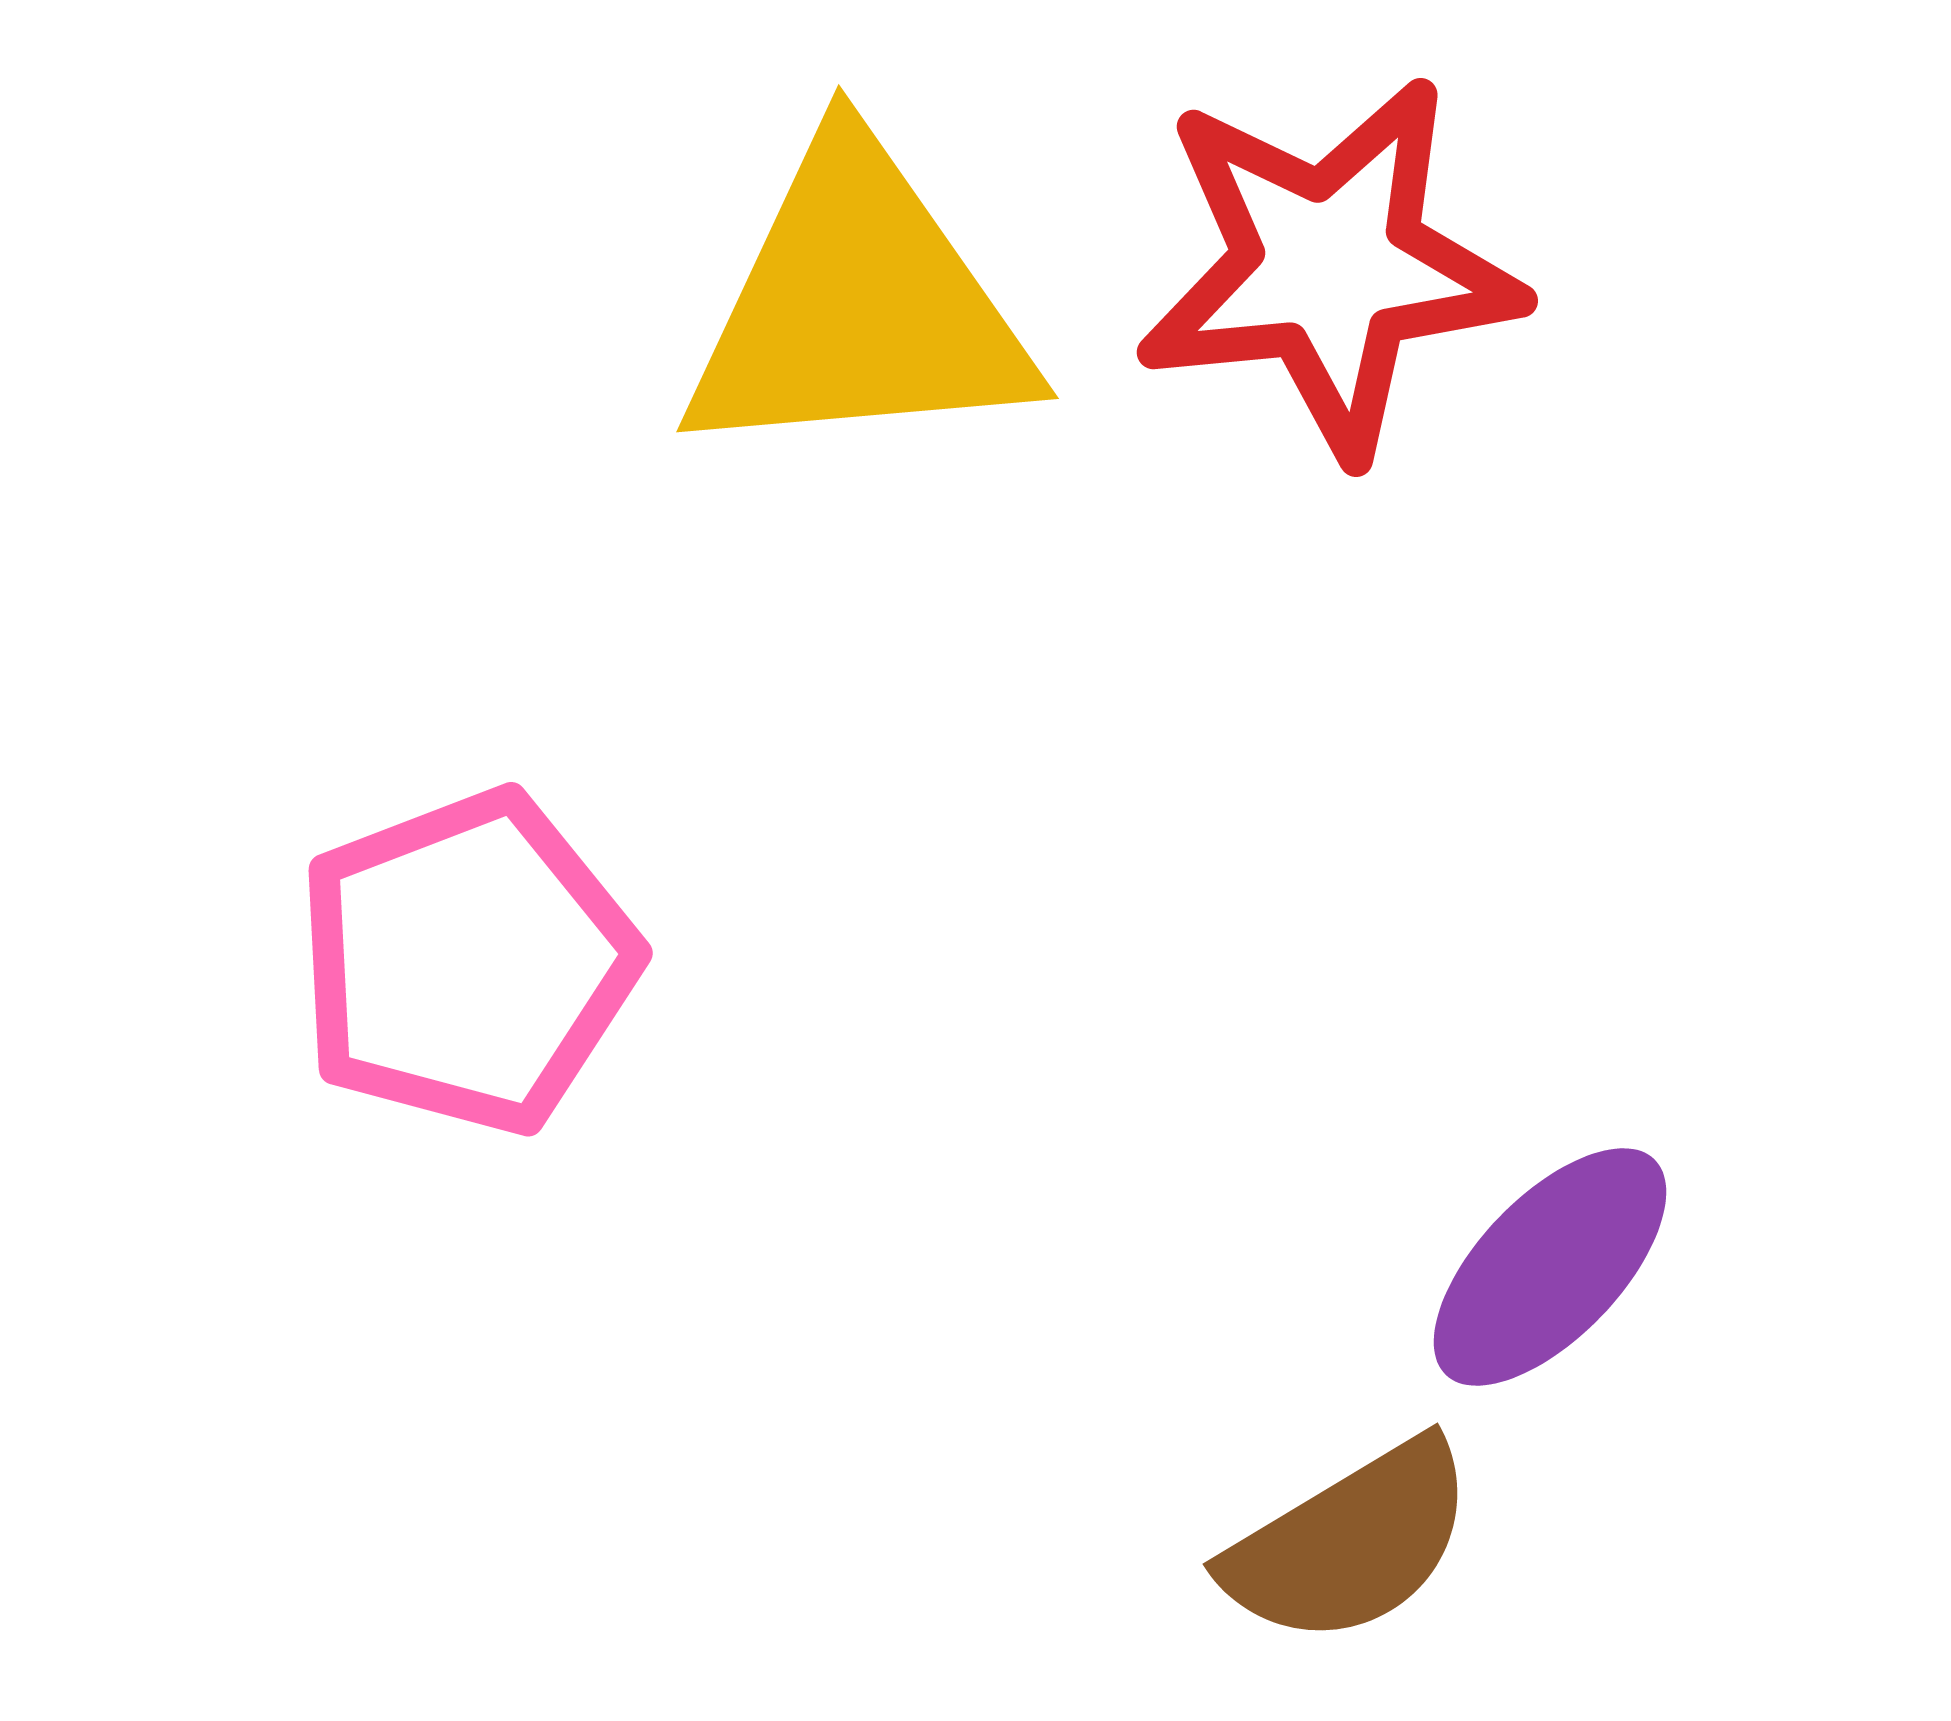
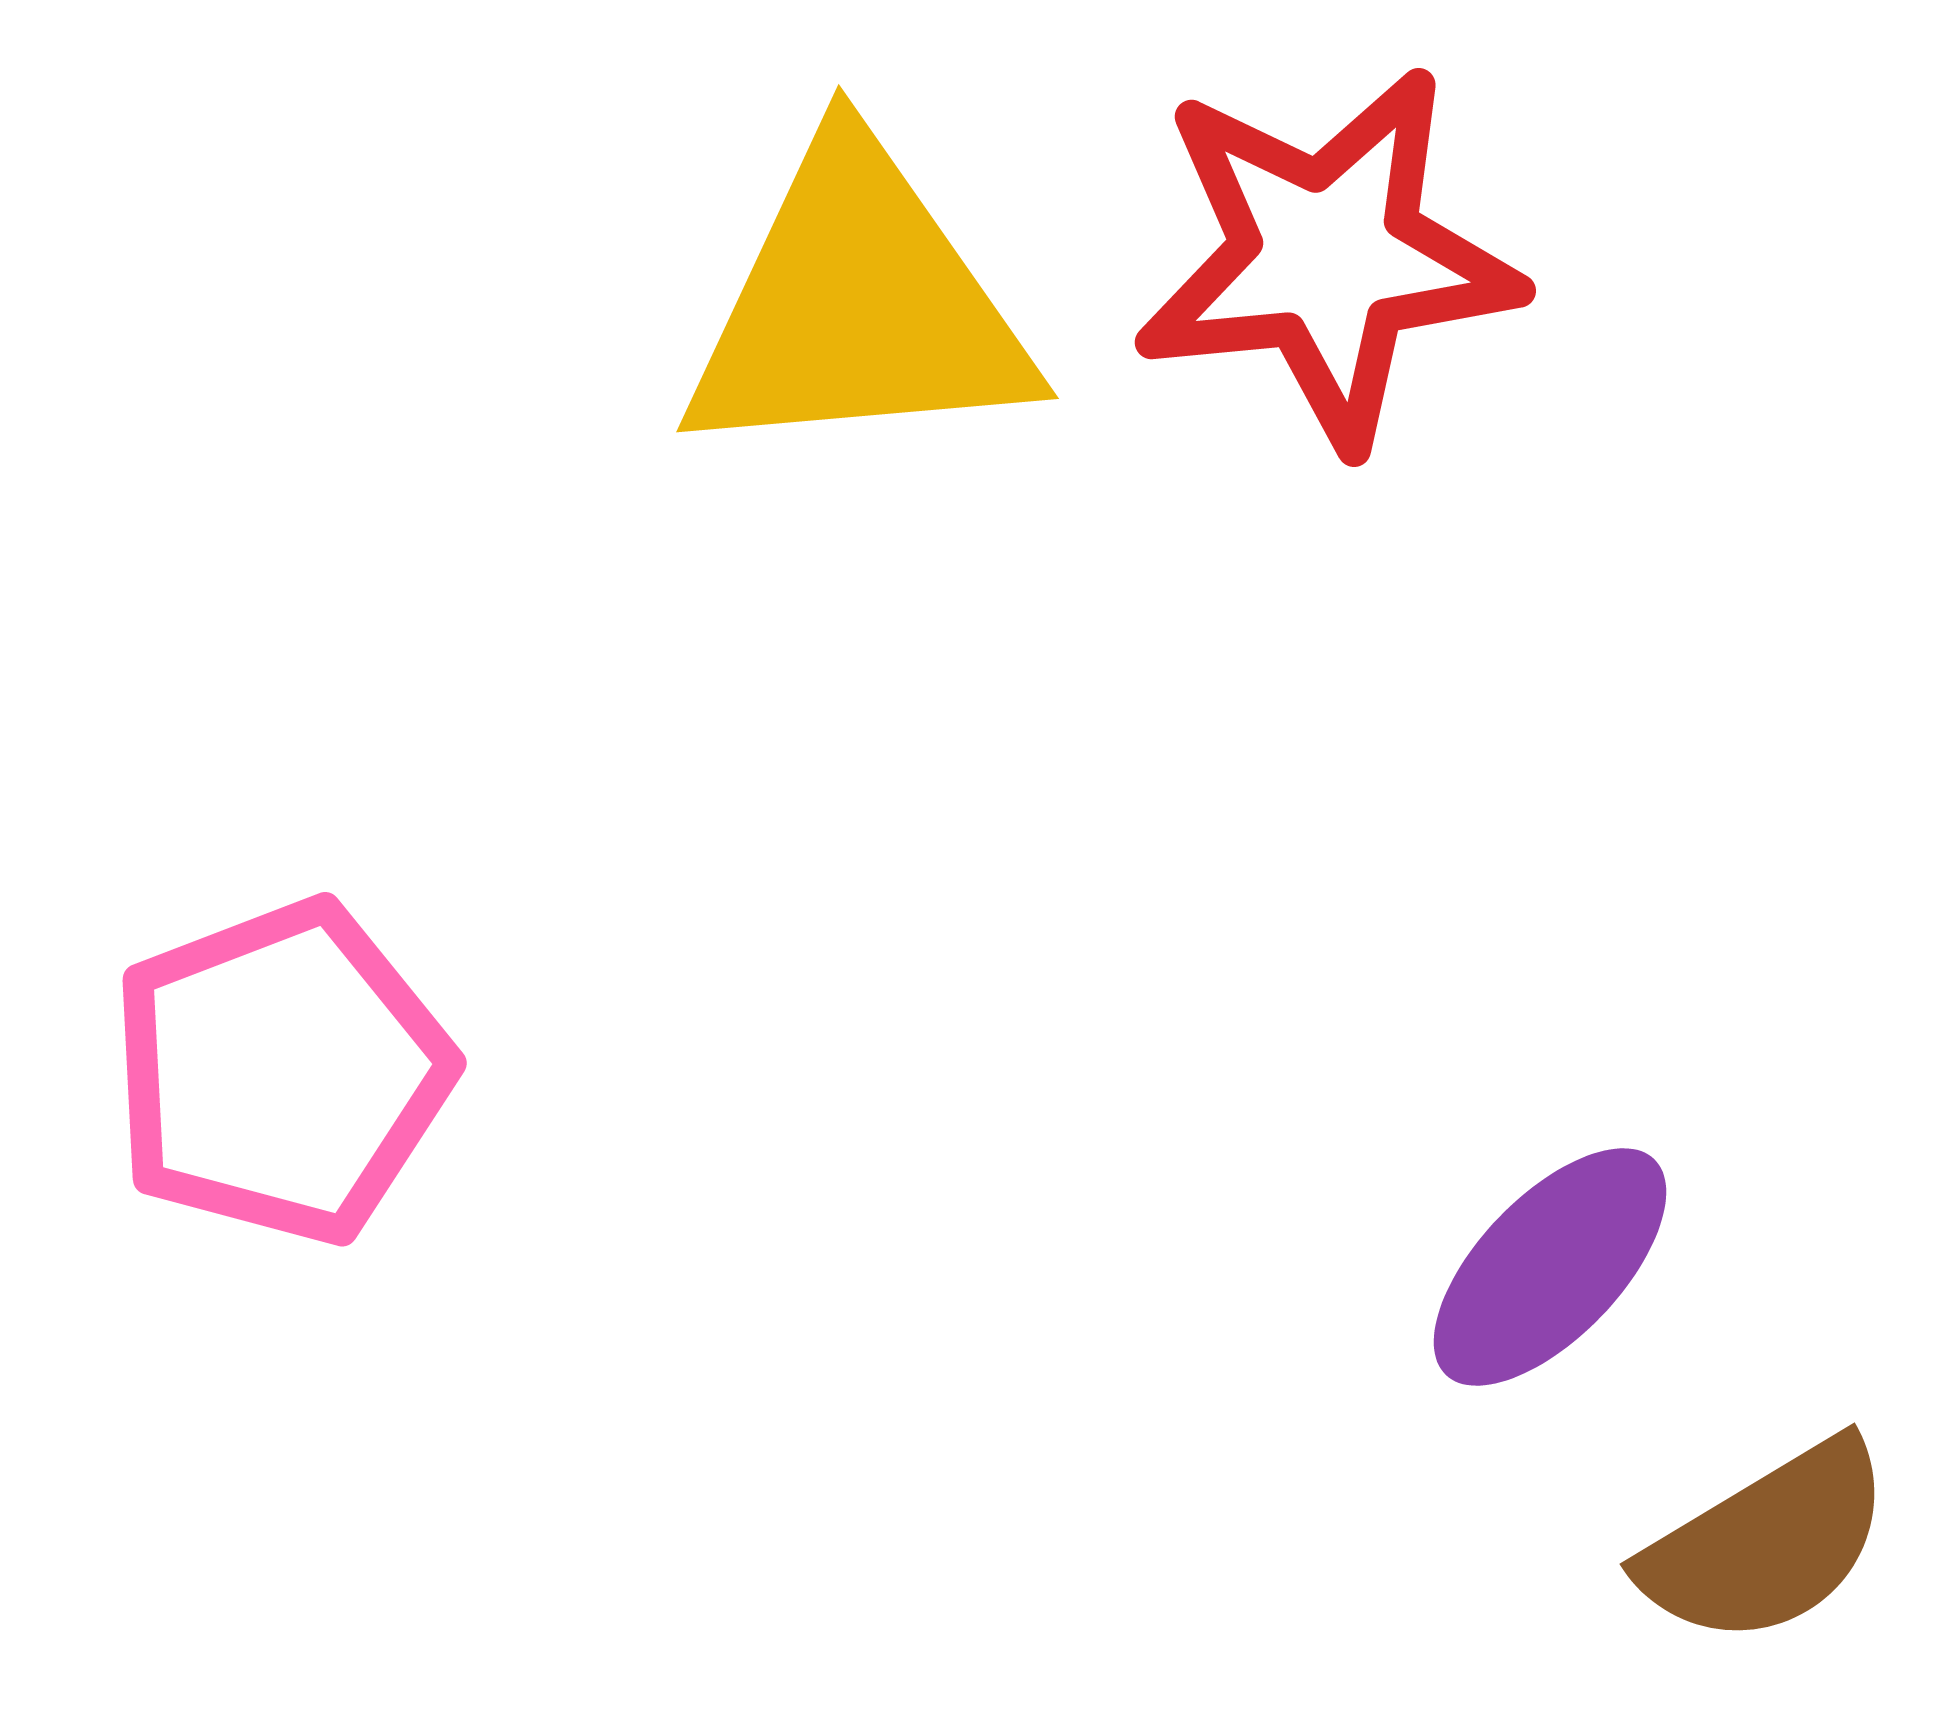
red star: moved 2 px left, 10 px up
pink pentagon: moved 186 px left, 110 px down
brown semicircle: moved 417 px right
